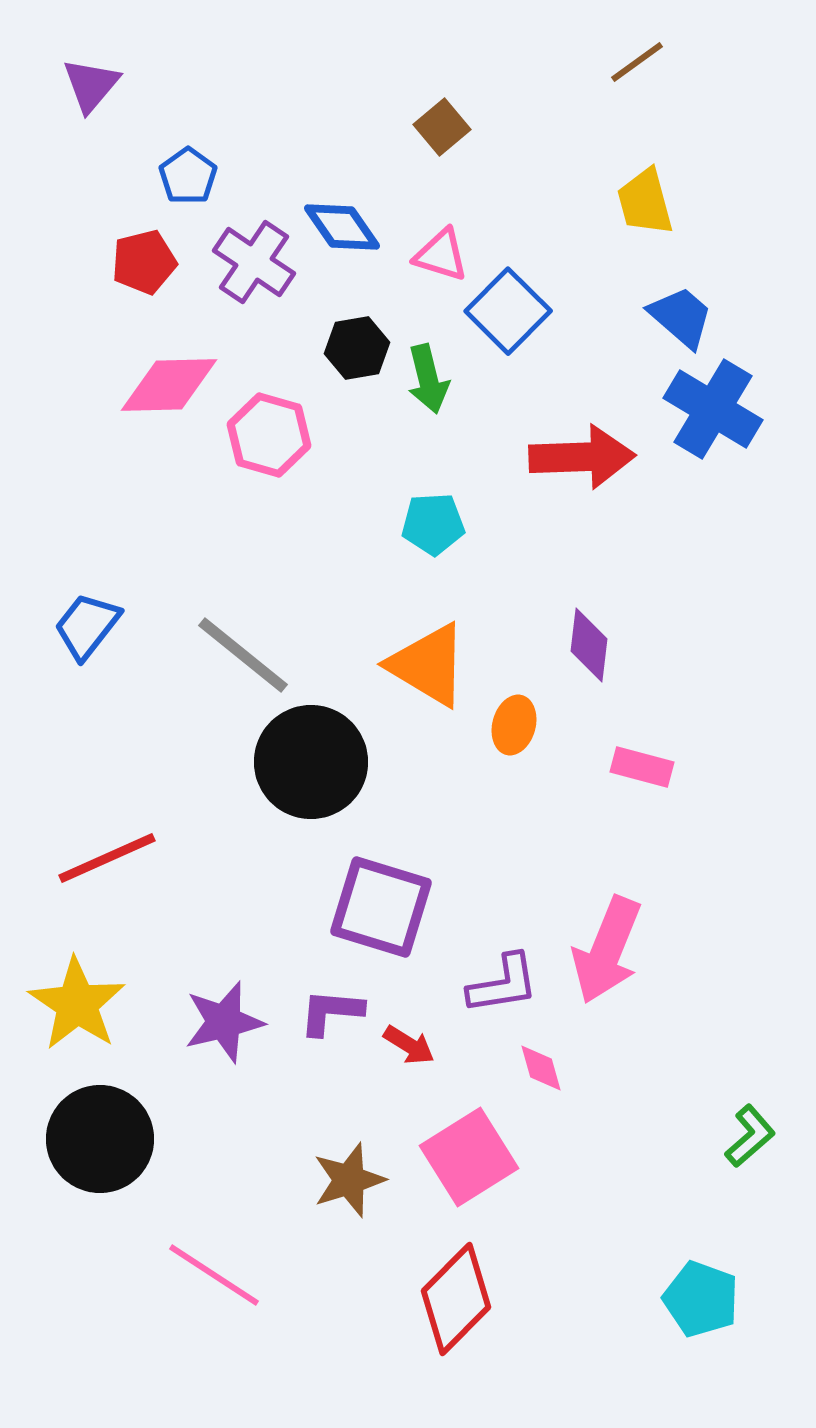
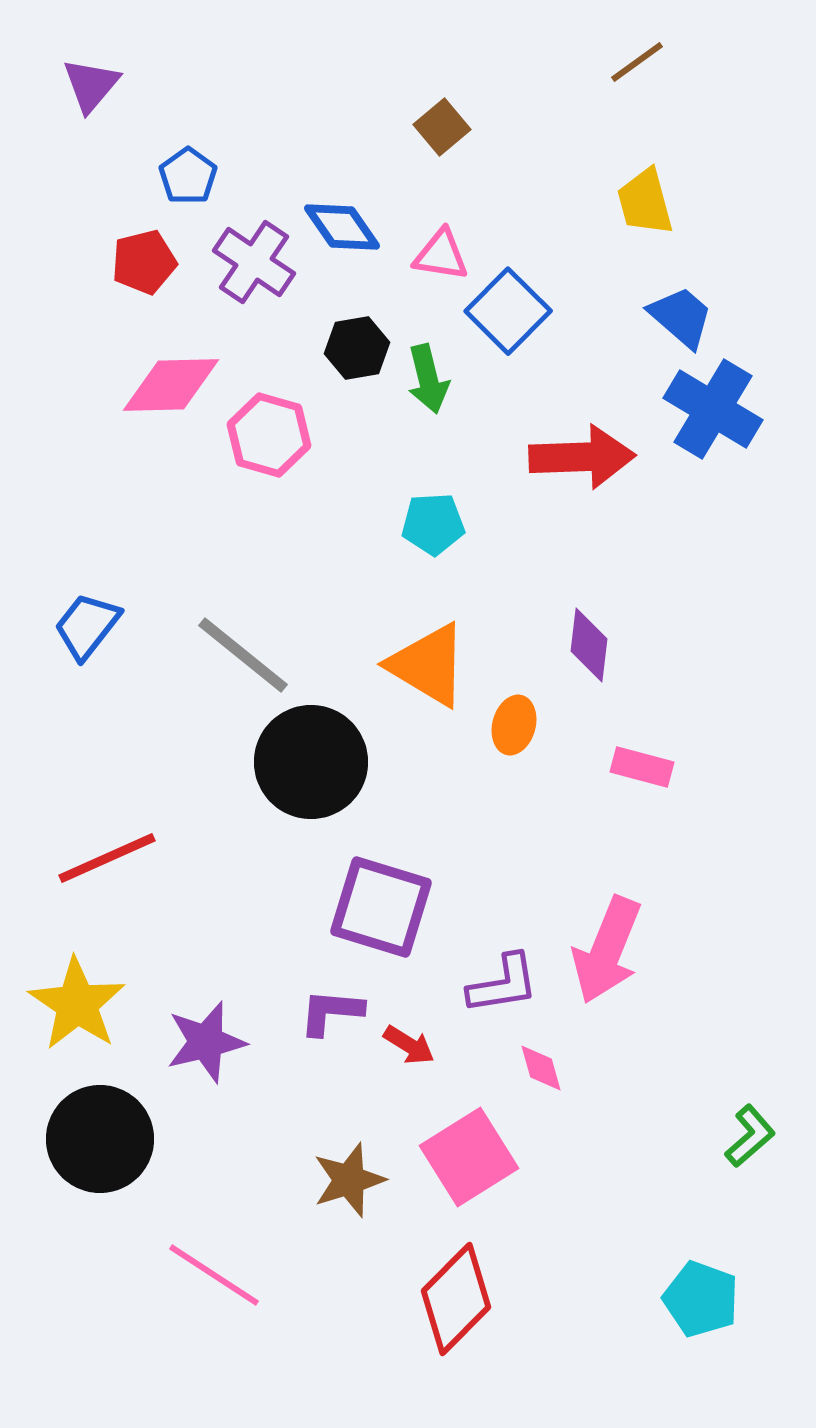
pink triangle at (441, 255): rotated 8 degrees counterclockwise
pink diamond at (169, 385): moved 2 px right
purple star at (224, 1022): moved 18 px left, 20 px down
